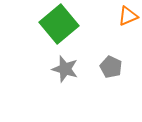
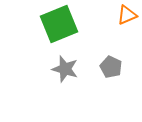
orange triangle: moved 1 px left, 1 px up
green square: rotated 18 degrees clockwise
